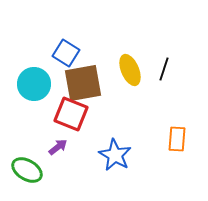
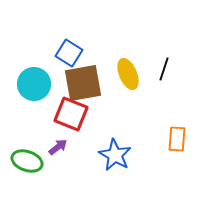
blue square: moved 3 px right
yellow ellipse: moved 2 px left, 4 px down
green ellipse: moved 9 px up; rotated 12 degrees counterclockwise
